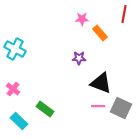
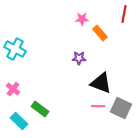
green rectangle: moved 5 px left
